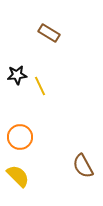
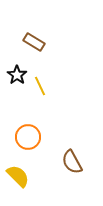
brown rectangle: moved 15 px left, 9 px down
black star: rotated 30 degrees counterclockwise
orange circle: moved 8 px right
brown semicircle: moved 11 px left, 4 px up
